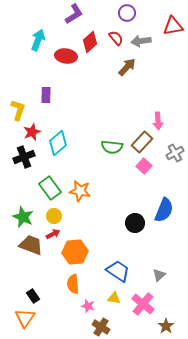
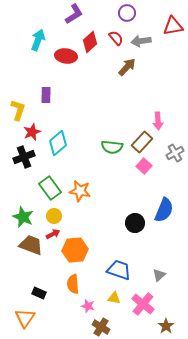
orange hexagon: moved 2 px up
blue trapezoid: moved 1 px right, 1 px up; rotated 15 degrees counterclockwise
black rectangle: moved 6 px right, 3 px up; rotated 32 degrees counterclockwise
